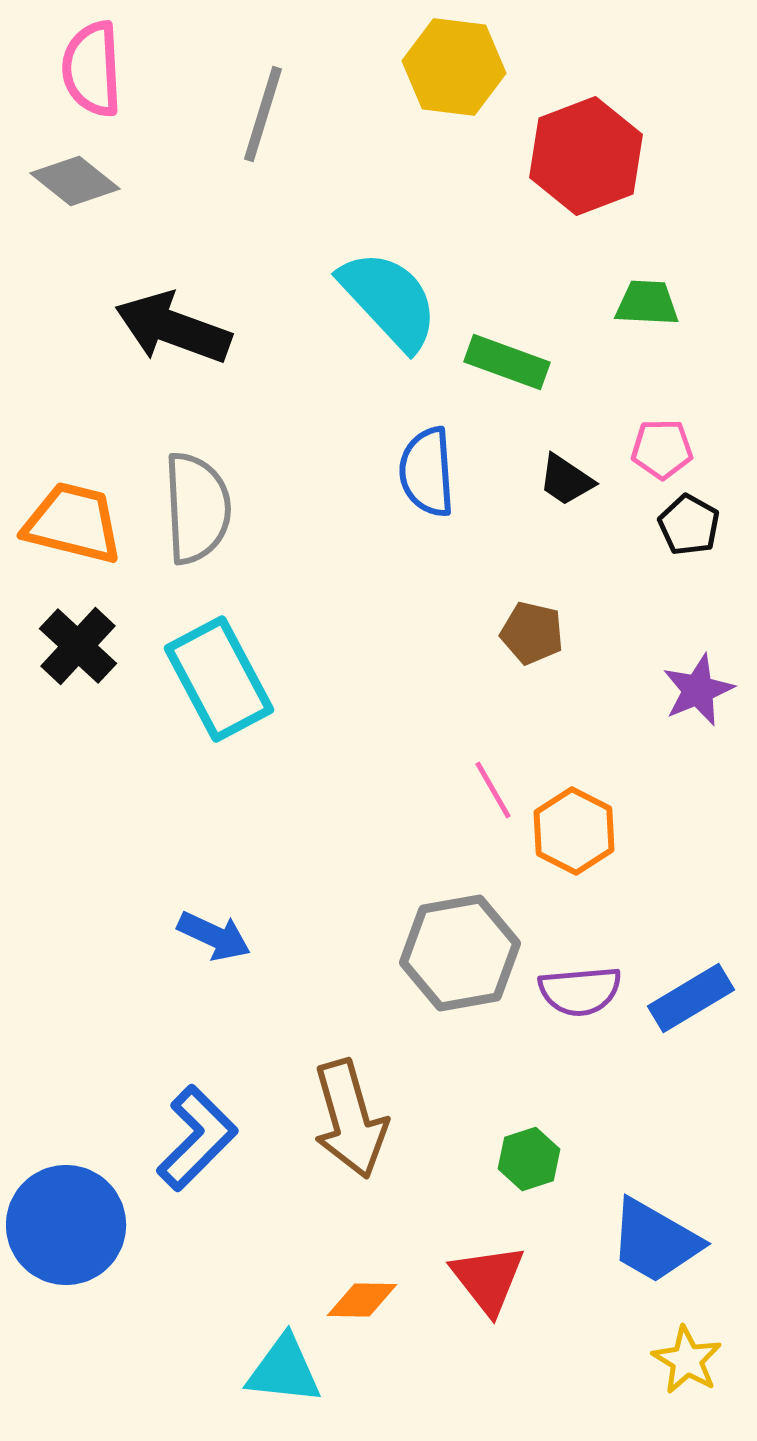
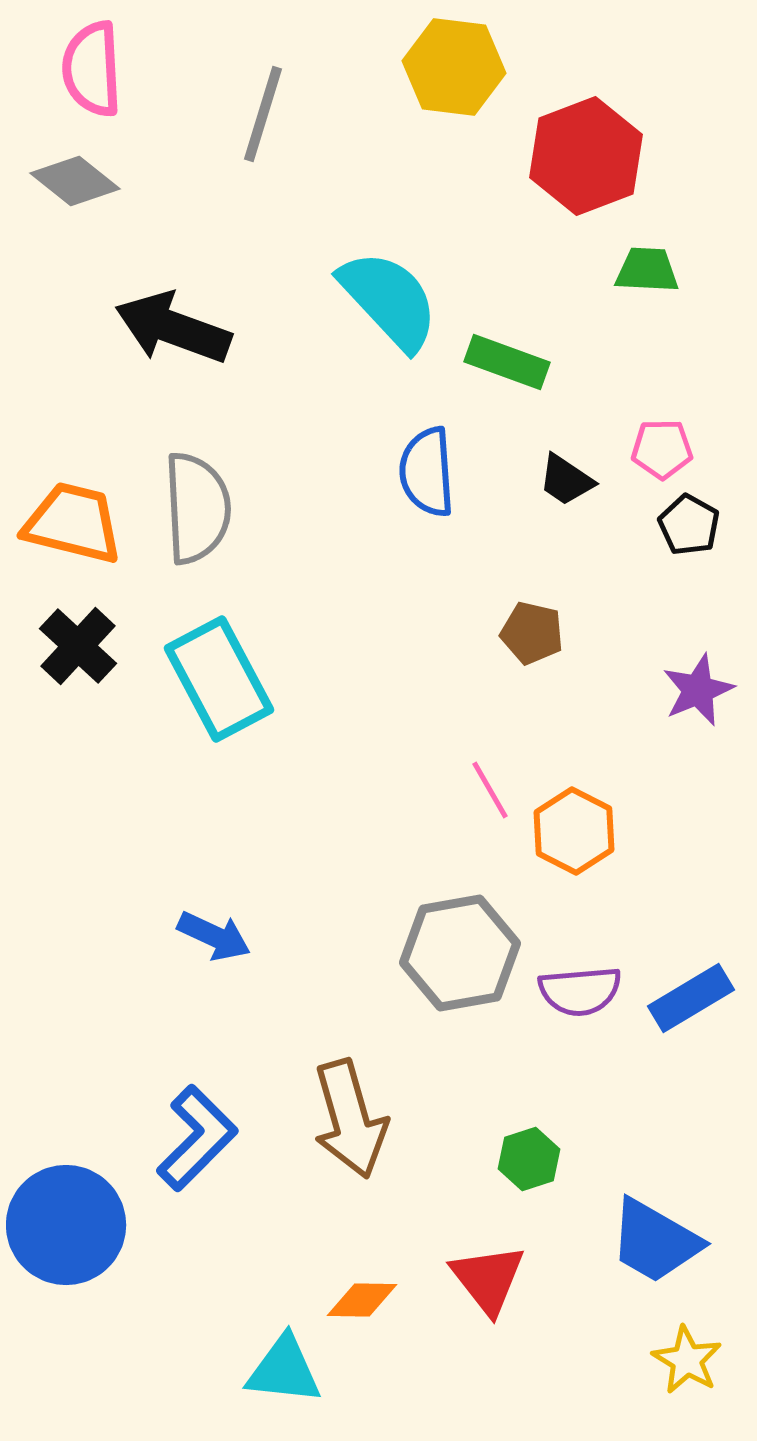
green trapezoid: moved 33 px up
pink line: moved 3 px left
